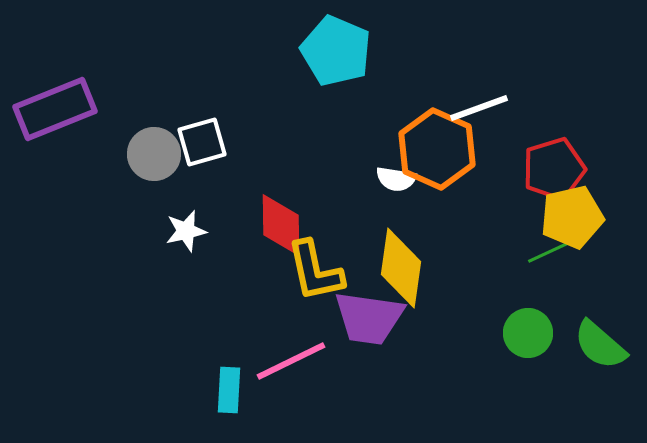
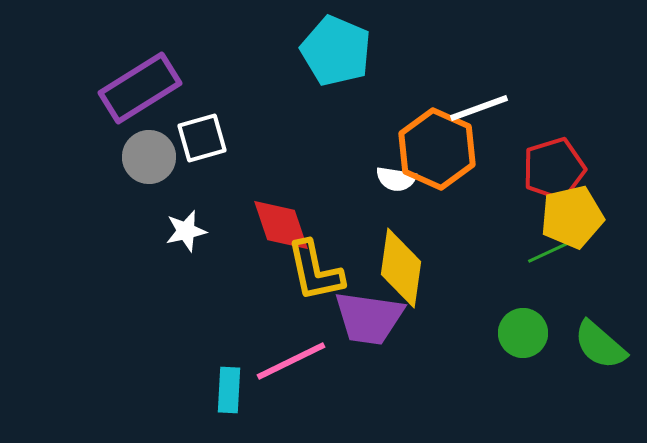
purple rectangle: moved 85 px right, 21 px up; rotated 10 degrees counterclockwise
white square: moved 4 px up
gray circle: moved 5 px left, 3 px down
red diamond: rotated 18 degrees counterclockwise
green circle: moved 5 px left
